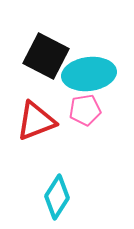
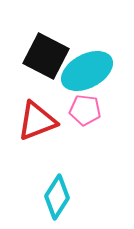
cyan ellipse: moved 2 px left, 3 px up; rotated 21 degrees counterclockwise
pink pentagon: rotated 16 degrees clockwise
red triangle: moved 1 px right
